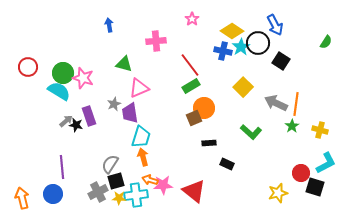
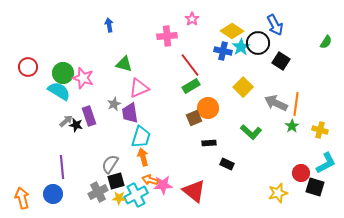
pink cross at (156, 41): moved 11 px right, 5 px up
orange circle at (204, 108): moved 4 px right
cyan cross at (136, 195): rotated 20 degrees counterclockwise
